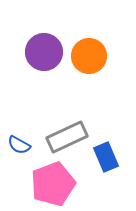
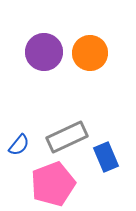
orange circle: moved 1 px right, 3 px up
blue semicircle: rotated 80 degrees counterclockwise
